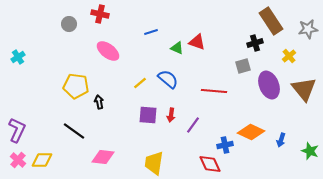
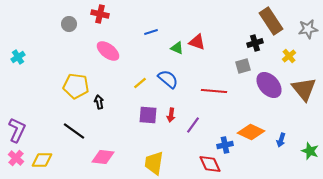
purple ellipse: rotated 20 degrees counterclockwise
pink cross: moved 2 px left, 2 px up
